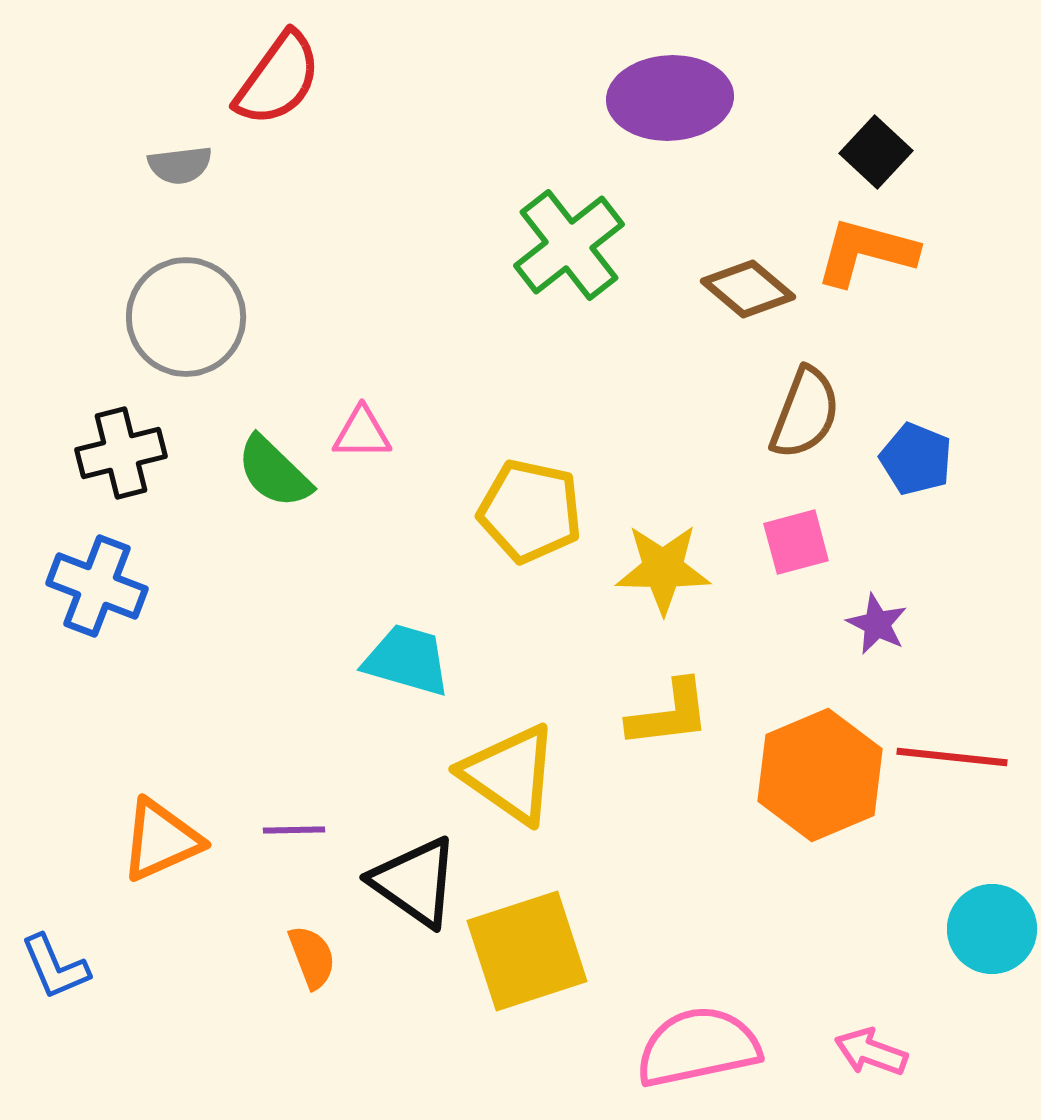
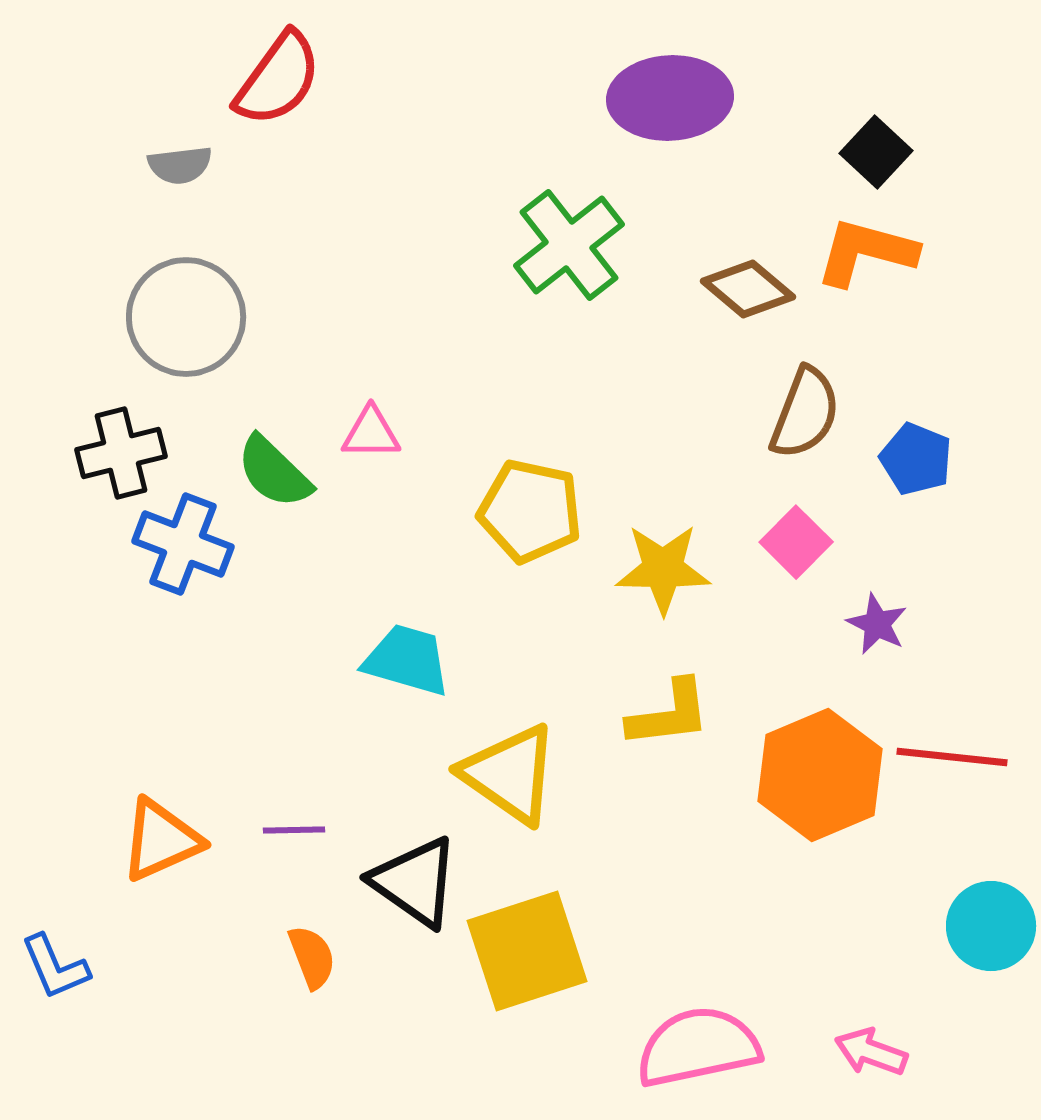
pink triangle: moved 9 px right
pink square: rotated 30 degrees counterclockwise
blue cross: moved 86 px right, 42 px up
cyan circle: moved 1 px left, 3 px up
